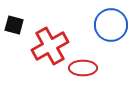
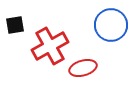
black square: moved 1 px right; rotated 24 degrees counterclockwise
red ellipse: rotated 16 degrees counterclockwise
